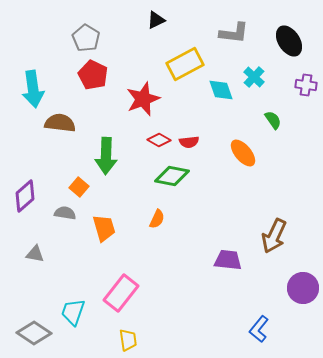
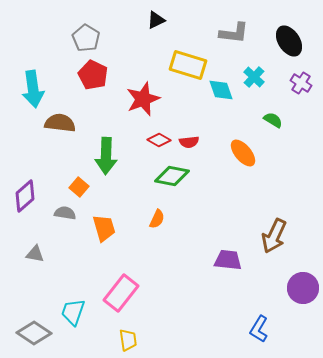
yellow rectangle: moved 3 px right, 1 px down; rotated 45 degrees clockwise
purple cross: moved 5 px left, 2 px up; rotated 25 degrees clockwise
green semicircle: rotated 24 degrees counterclockwise
blue L-shape: rotated 8 degrees counterclockwise
